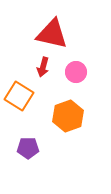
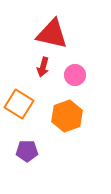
pink circle: moved 1 px left, 3 px down
orange square: moved 8 px down
orange hexagon: moved 1 px left
purple pentagon: moved 1 px left, 3 px down
